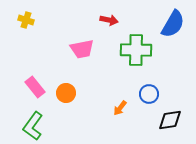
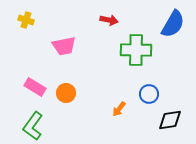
pink trapezoid: moved 18 px left, 3 px up
pink rectangle: rotated 20 degrees counterclockwise
orange arrow: moved 1 px left, 1 px down
